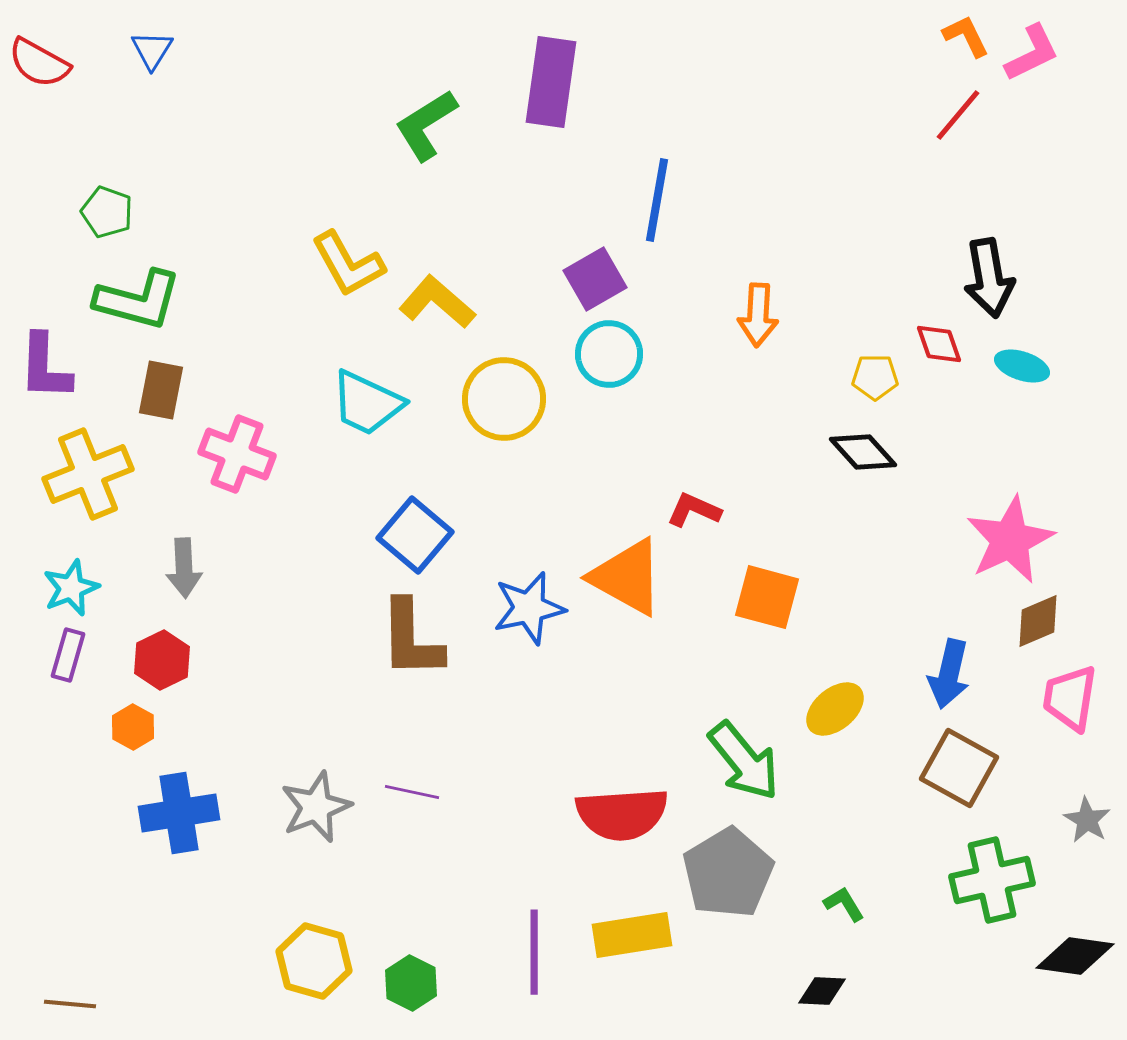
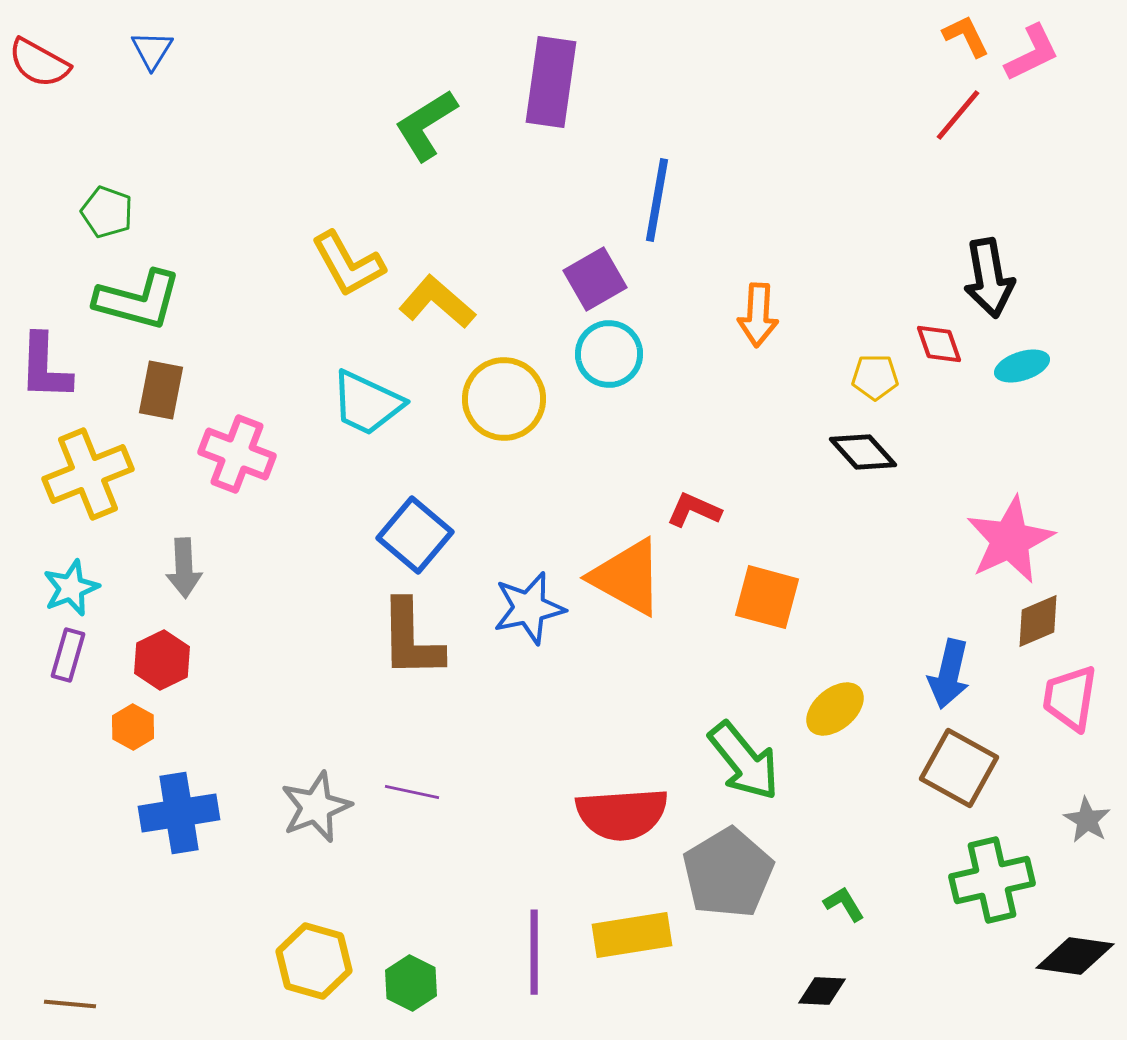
cyan ellipse at (1022, 366): rotated 36 degrees counterclockwise
